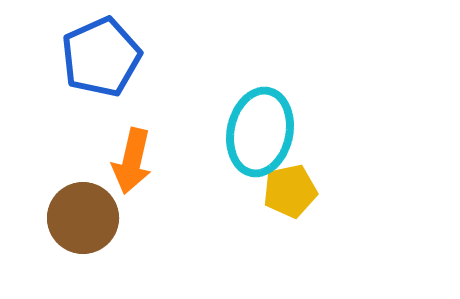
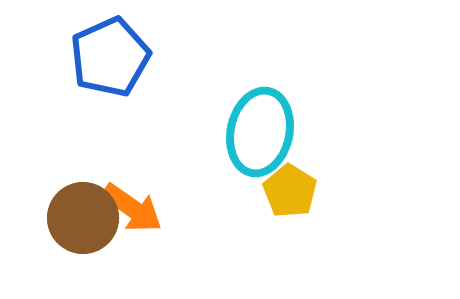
blue pentagon: moved 9 px right
orange arrow: moved 47 px down; rotated 68 degrees counterclockwise
yellow pentagon: rotated 28 degrees counterclockwise
